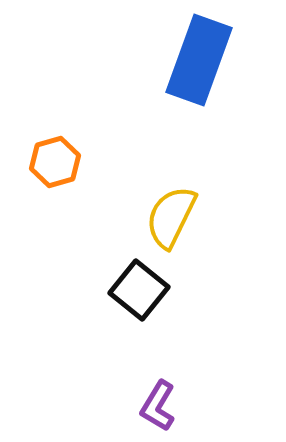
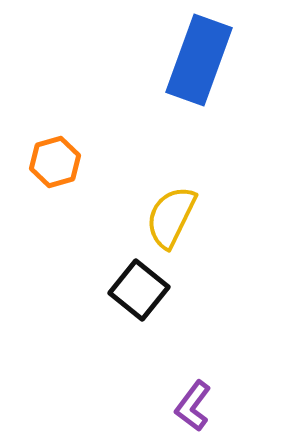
purple L-shape: moved 35 px right; rotated 6 degrees clockwise
